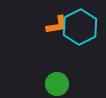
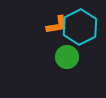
green circle: moved 10 px right, 27 px up
